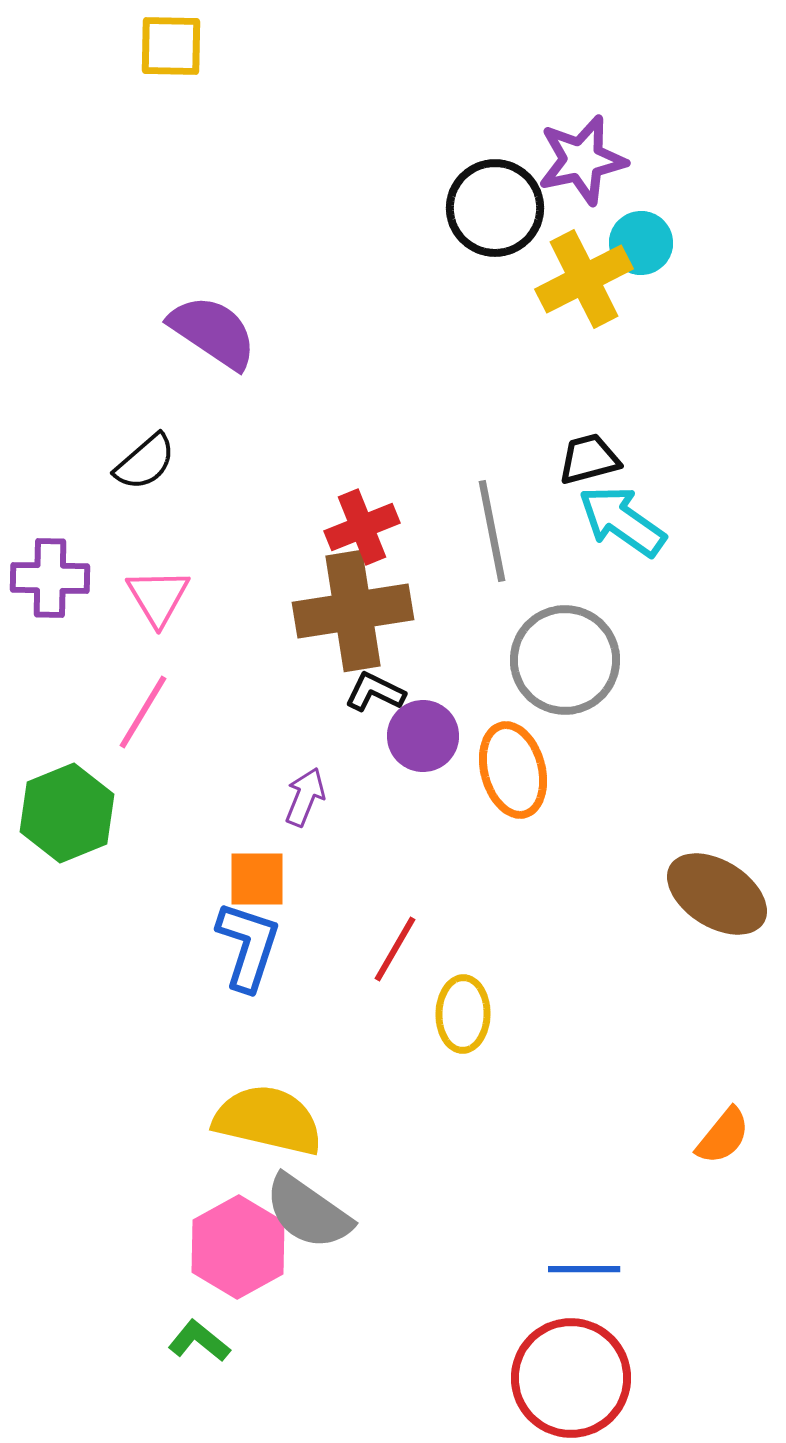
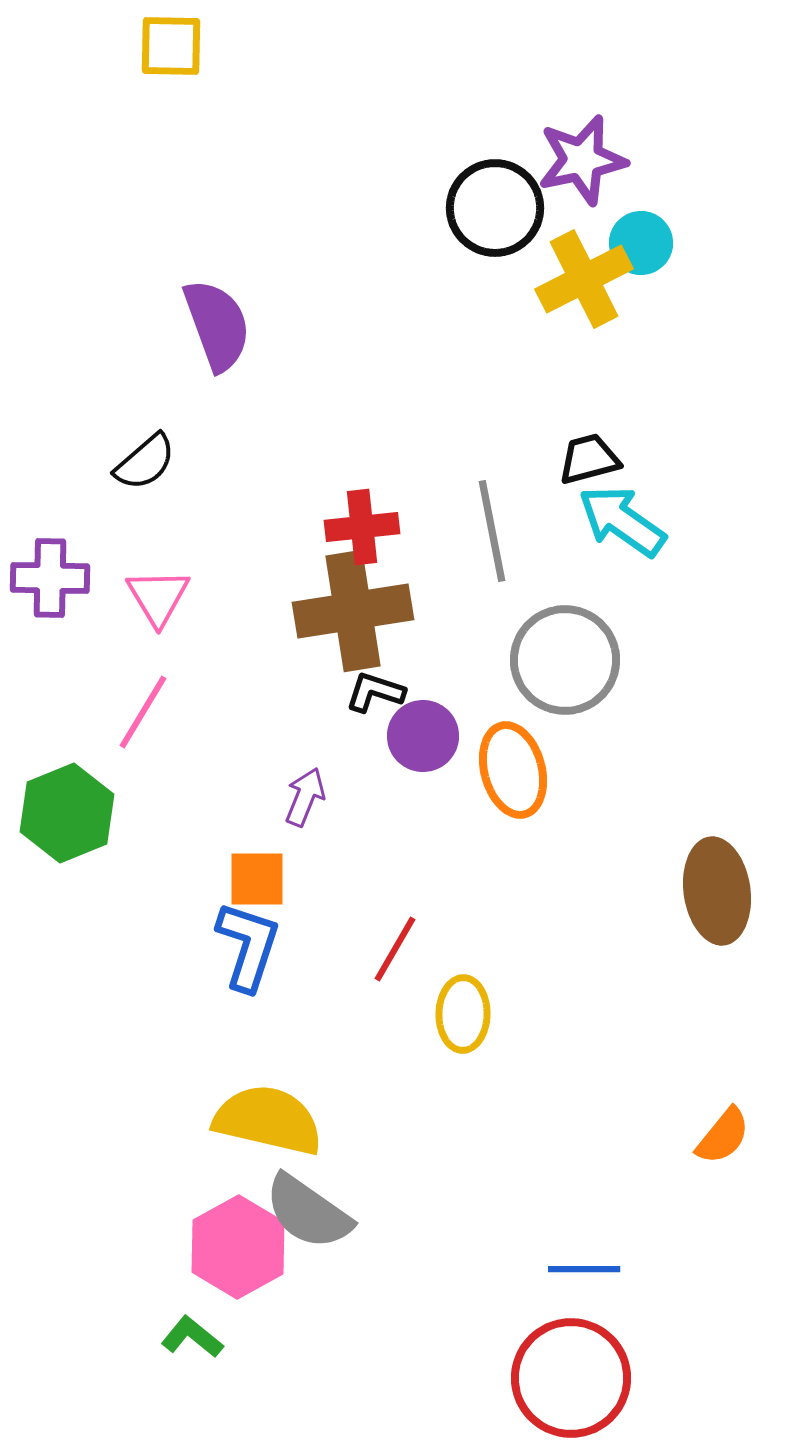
purple semicircle: moved 4 px right, 7 px up; rotated 36 degrees clockwise
red cross: rotated 16 degrees clockwise
black L-shape: rotated 8 degrees counterclockwise
brown ellipse: moved 3 px up; rotated 50 degrees clockwise
green L-shape: moved 7 px left, 4 px up
